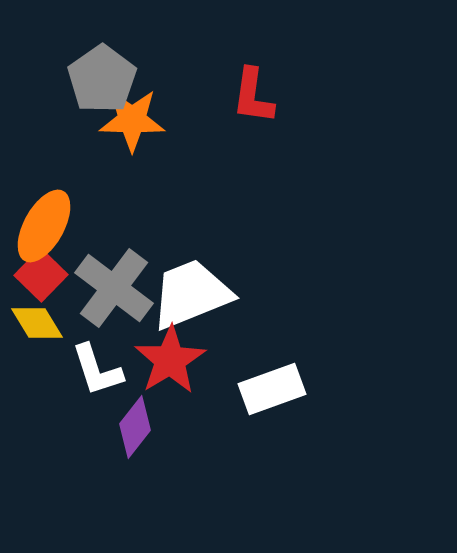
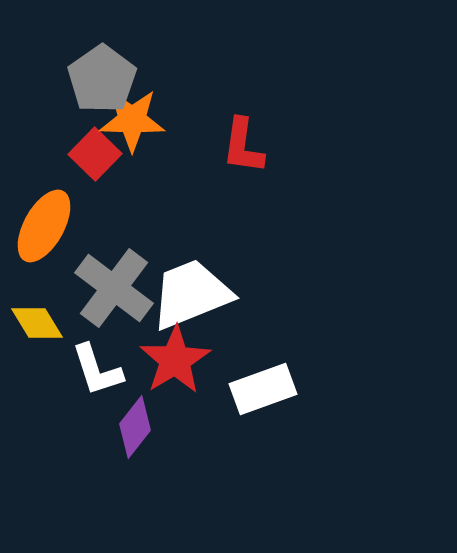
red L-shape: moved 10 px left, 50 px down
red square: moved 54 px right, 121 px up
red star: moved 5 px right
white rectangle: moved 9 px left
